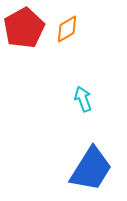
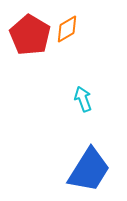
red pentagon: moved 6 px right, 7 px down; rotated 12 degrees counterclockwise
blue trapezoid: moved 2 px left, 1 px down
